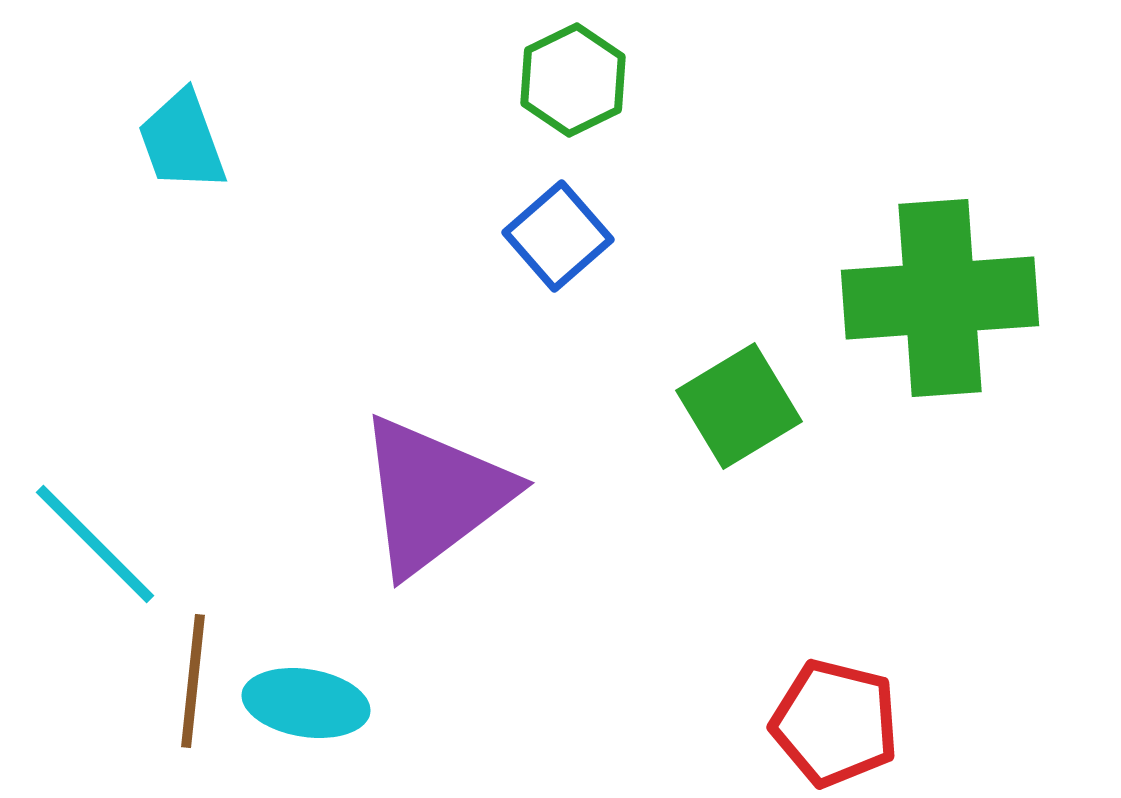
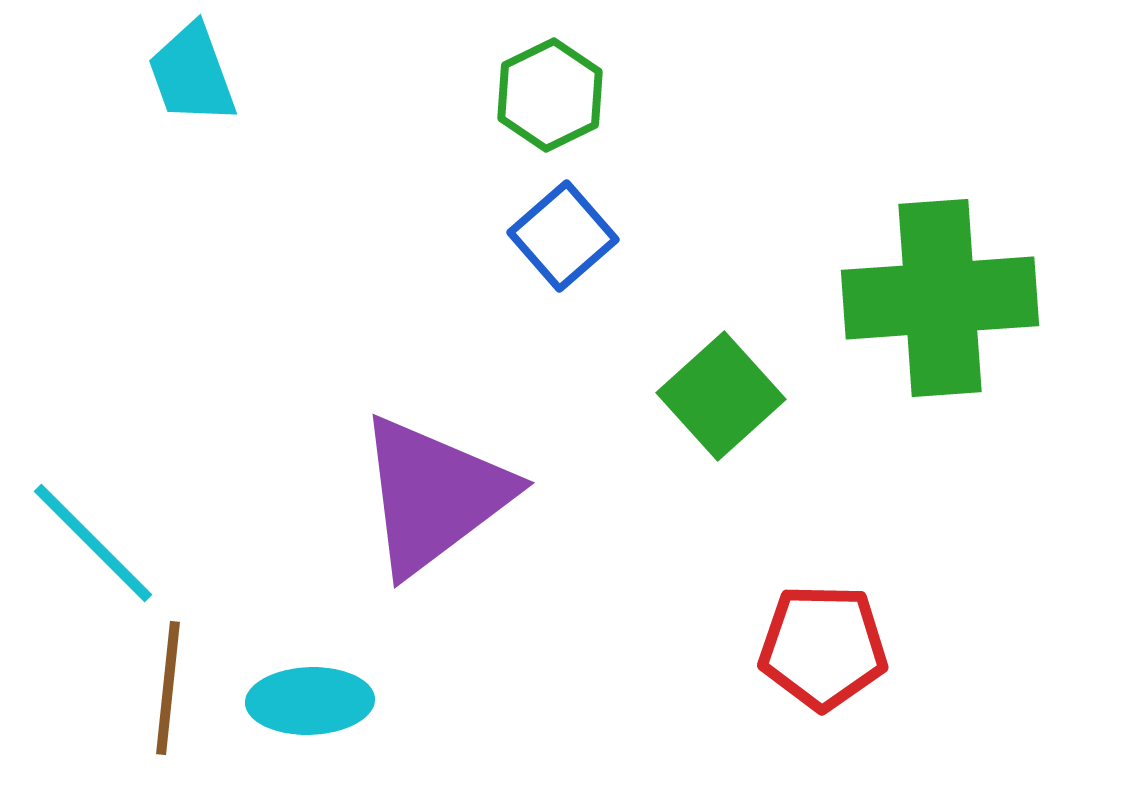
green hexagon: moved 23 px left, 15 px down
cyan trapezoid: moved 10 px right, 67 px up
blue square: moved 5 px right
green square: moved 18 px left, 10 px up; rotated 11 degrees counterclockwise
cyan line: moved 2 px left, 1 px up
brown line: moved 25 px left, 7 px down
cyan ellipse: moved 4 px right, 2 px up; rotated 11 degrees counterclockwise
red pentagon: moved 12 px left, 76 px up; rotated 13 degrees counterclockwise
